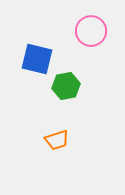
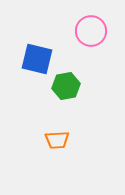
orange trapezoid: rotated 15 degrees clockwise
